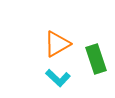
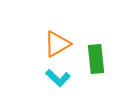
green rectangle: rotated 12 degrees clockwise
